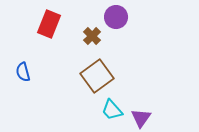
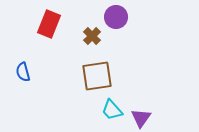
brown square: rotated 28 degrees clockwise
